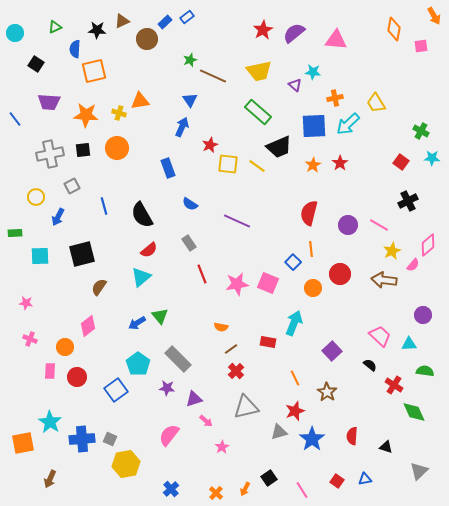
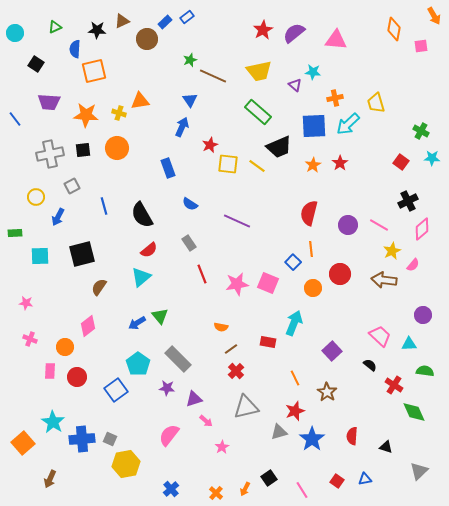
yellow trapezoid at (376, 103): rotated 15 degrees clockwise
pink diamond at (428, 245): moved 6 px left, 16 px up
cyan star at (50, 422): moved 3 px right
orange square at (23, 443): rotated 30 degrees counterclockwise
